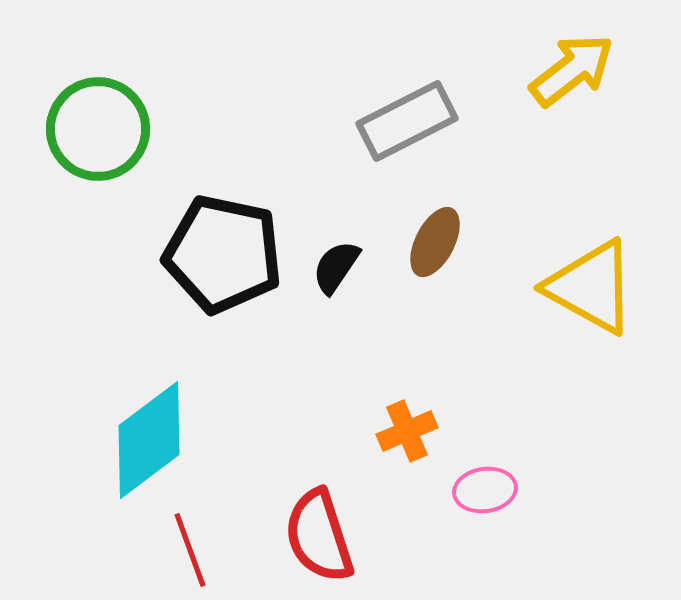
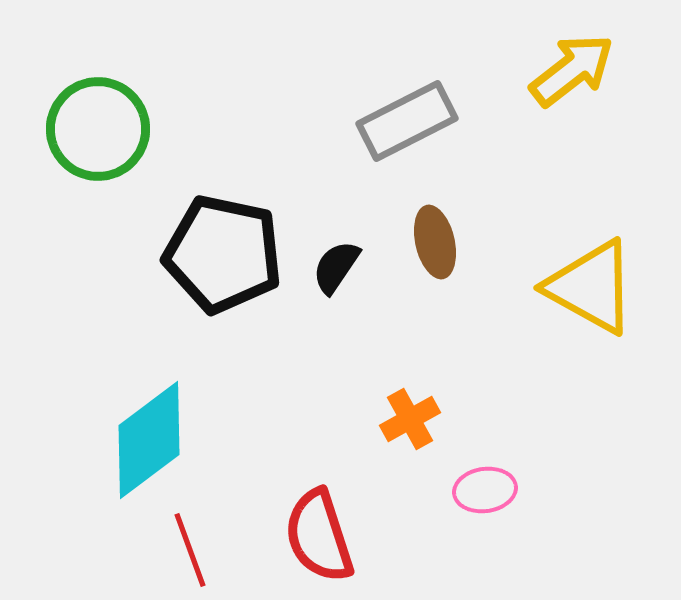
brown ellipse: rotated 40 degrees counterclockwise
orange cross: moved 3 px right, 12 px up; rotated 6 degrees counterclockwise
